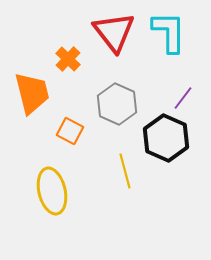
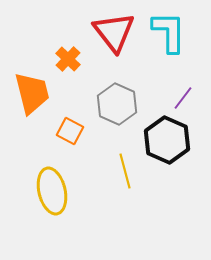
black hexagon: moved 1 px right, 2 px down
